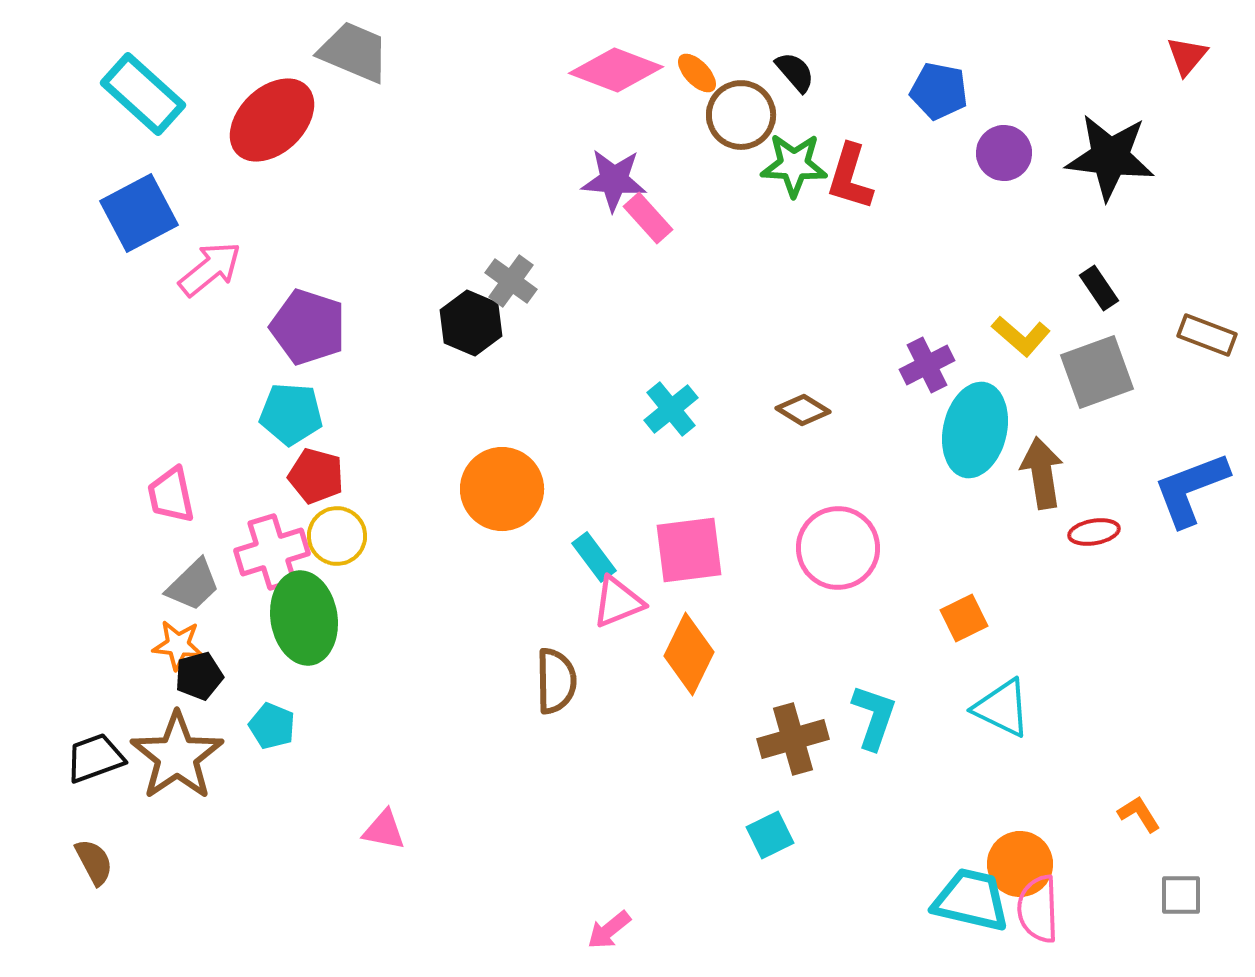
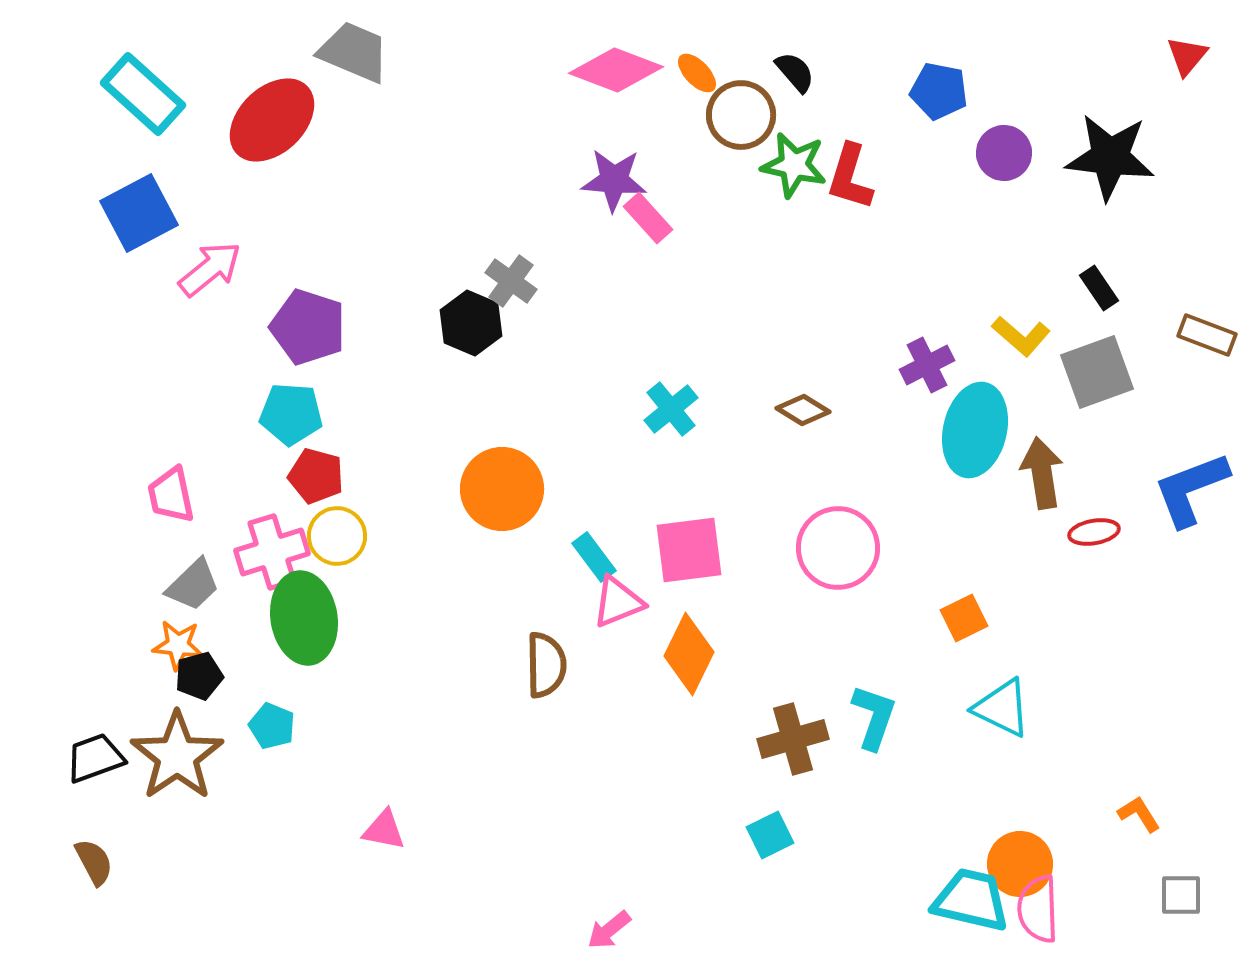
green star at (794, 165): rotated 10 degrees clockwise
brown semicircle at (556, 681): moved 10 px left, 16 px up
